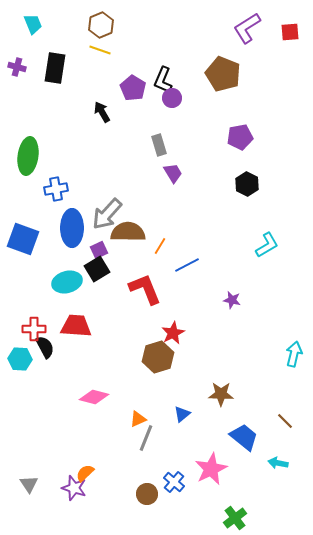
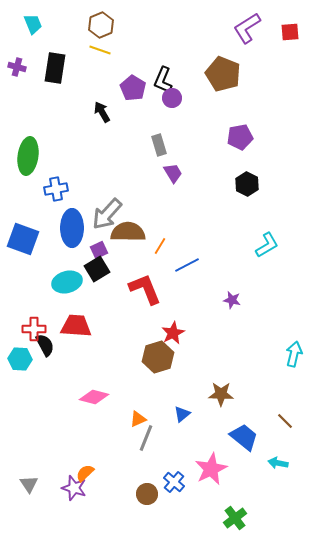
black semicircle at (45, 347): moved 2 px up
